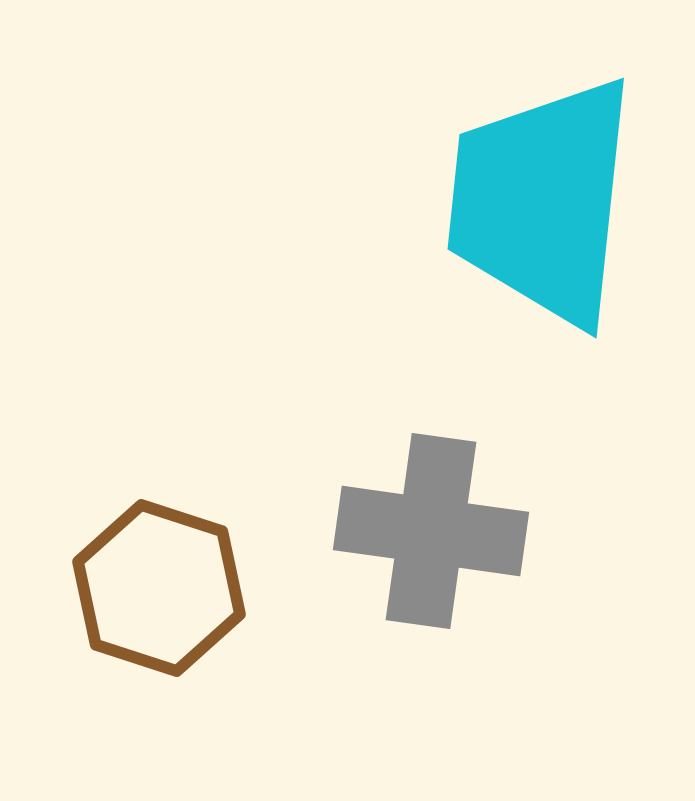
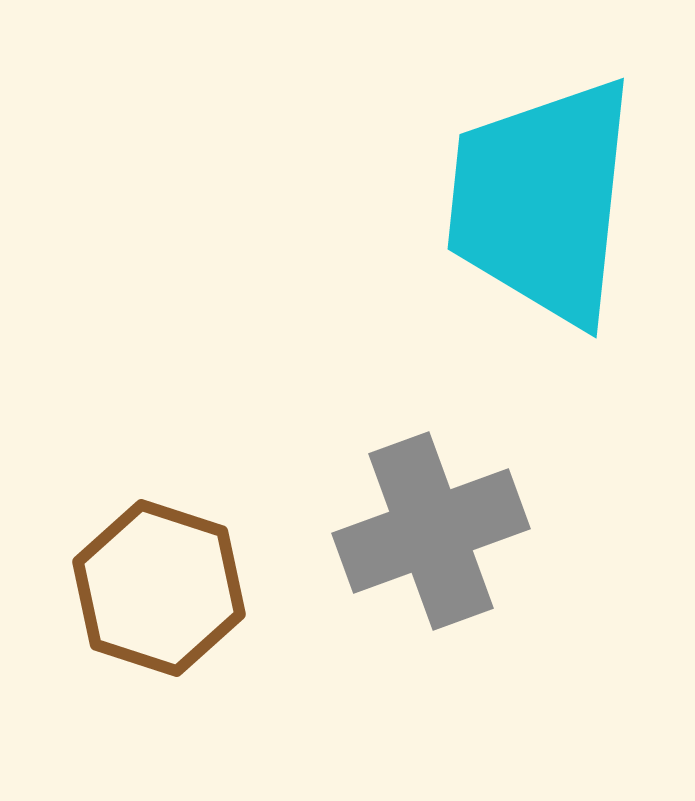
gray cross: rotated 28 degrees counterclockwise
